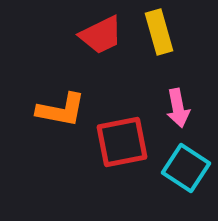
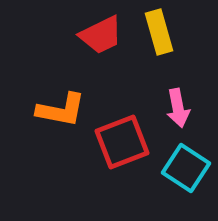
red square: rotated 10 degrees counterclockwise
